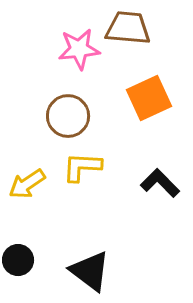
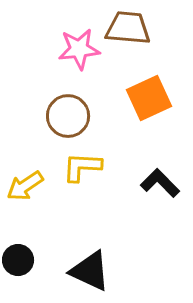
yellow arrow: moved 2 px left, 2 px down
black triangle: rotated 12 degrees counterclockwise
